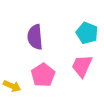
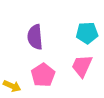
cyan pentagon: rotated 25 degrees counterclockwise
